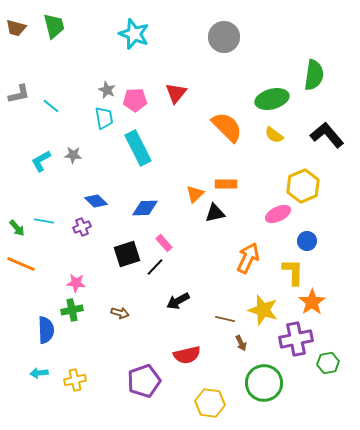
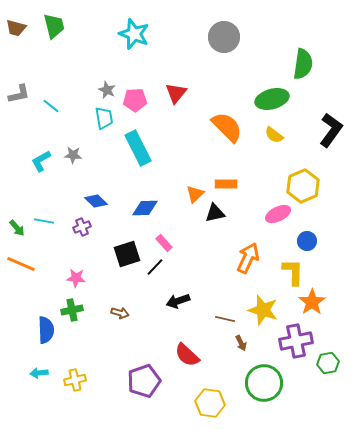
green semicircle at (314, 75): moved 11 px left, 11 px up
black L-shape at (327, 135): moved 4 px right, 5 px up; rotated 76 degrees clockwise
pink star at (76, 283): moved 5 px up
black arrow at (178, 301): rotated 10 degrees clockwise
purple cross at (296, 339): moved 2 px down
red semicircle at (187, 355): rotated 56 degrees clockwise
